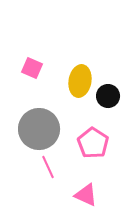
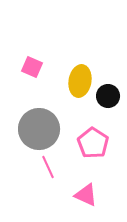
pink square: moved 1 px up
